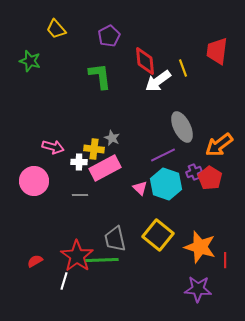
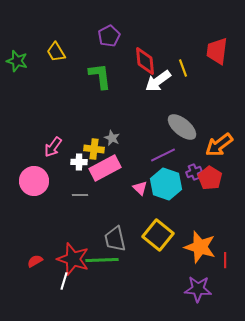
yellow trapezoid: moved 23 px down; rotated 10 degrees clockwise
green star: moved 13 px left
gray ellipse: rotated 24 degrees counterclockwise
pink arrow: rotated 110 degrees clockwise
red star: moved 4 px left, 3 px down; rotated 16 degrees counterclockwise
